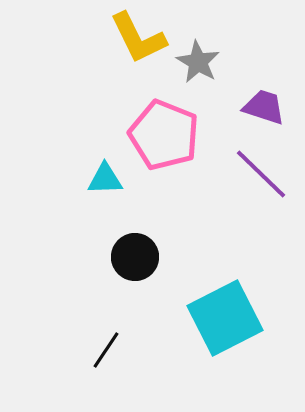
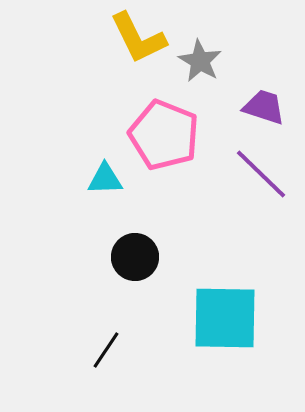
gray star: moved 2 px right, 1 px up
cyan square: rotated 28 degrees clockwise
